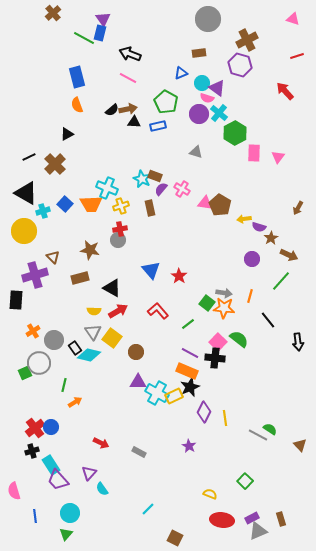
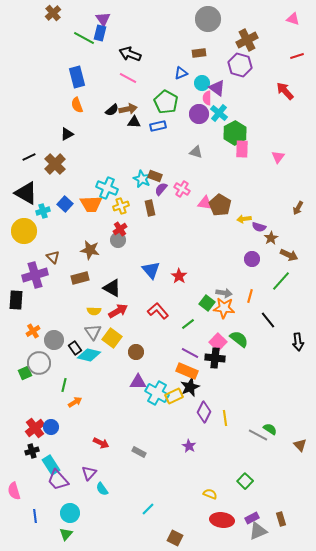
pink semicircle at (207, 98): rotated 72 degrees clockwise
pink rectangle at (254, 153): moved 12 px left, 4 px up
red cross at (120, 229): rotated 24 degrees counterclockwise
